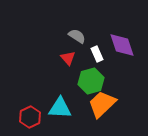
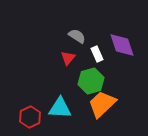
red triangle: rotated 21 degrees clockwise
